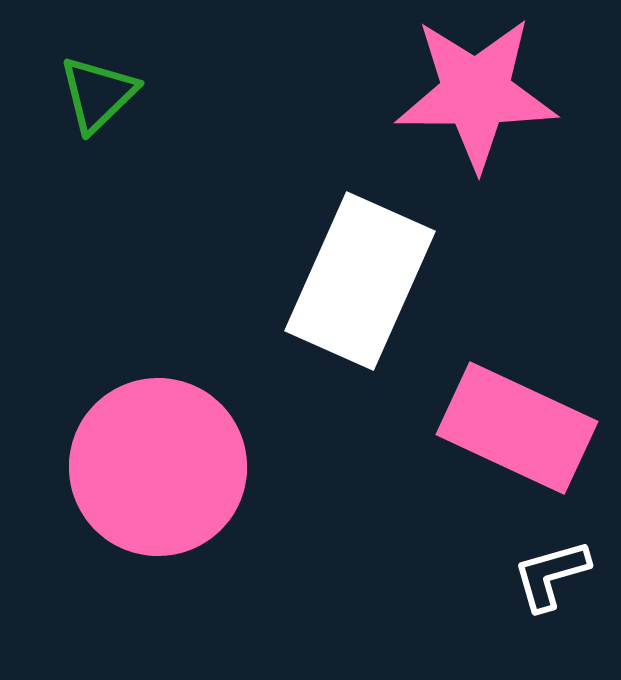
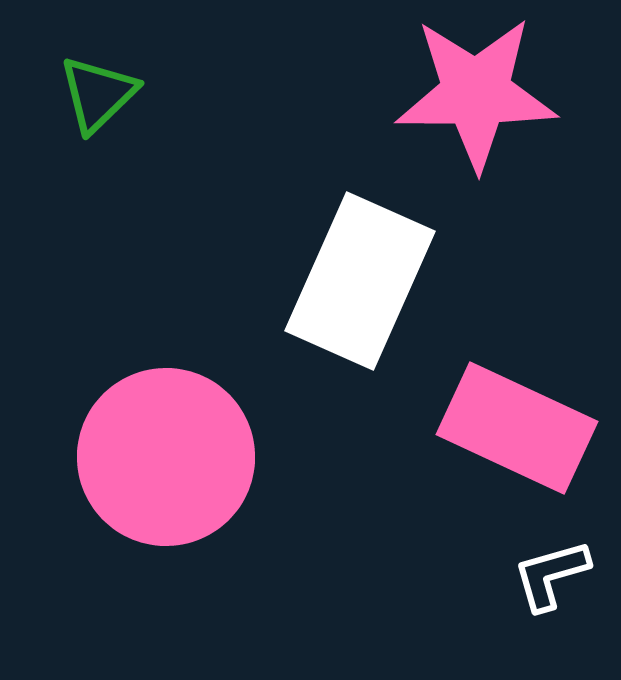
pink circle: moved 8 px right, 10 px up
